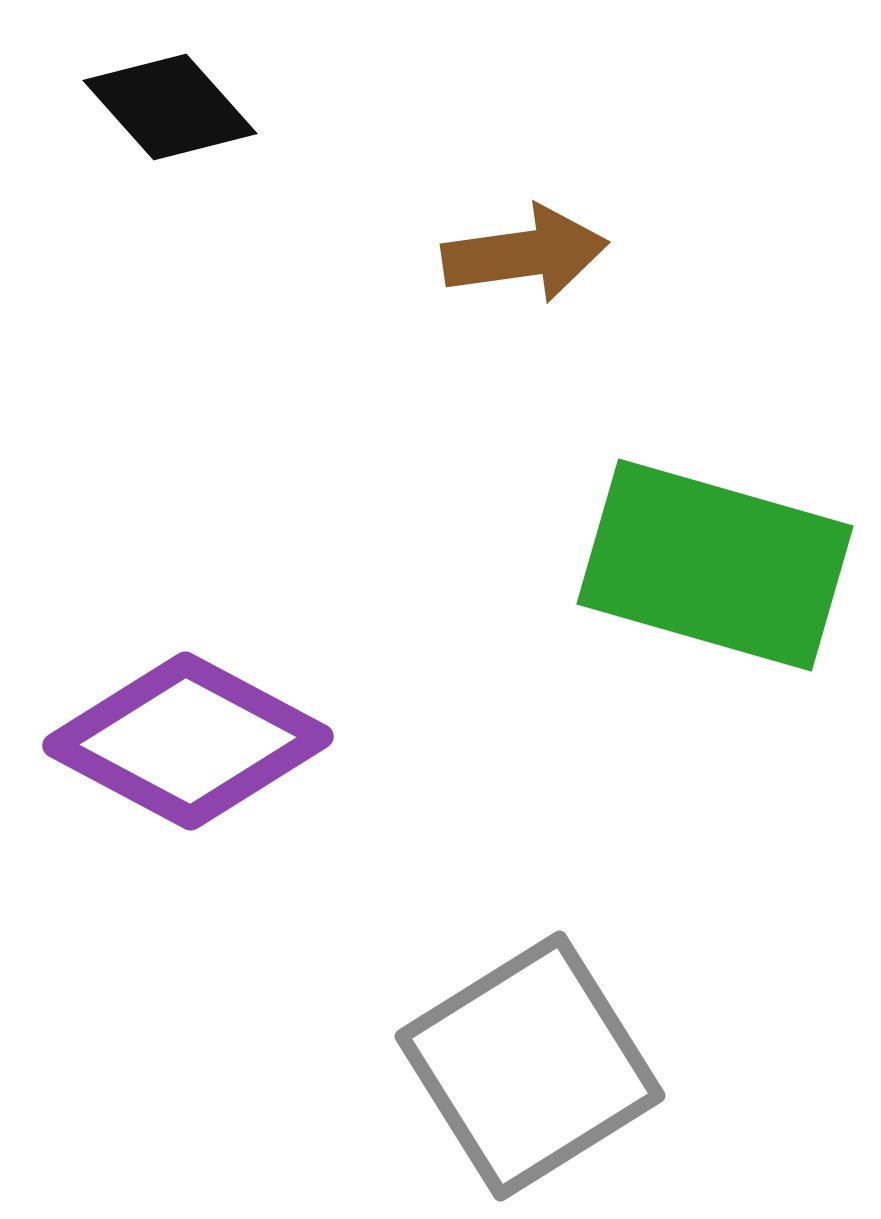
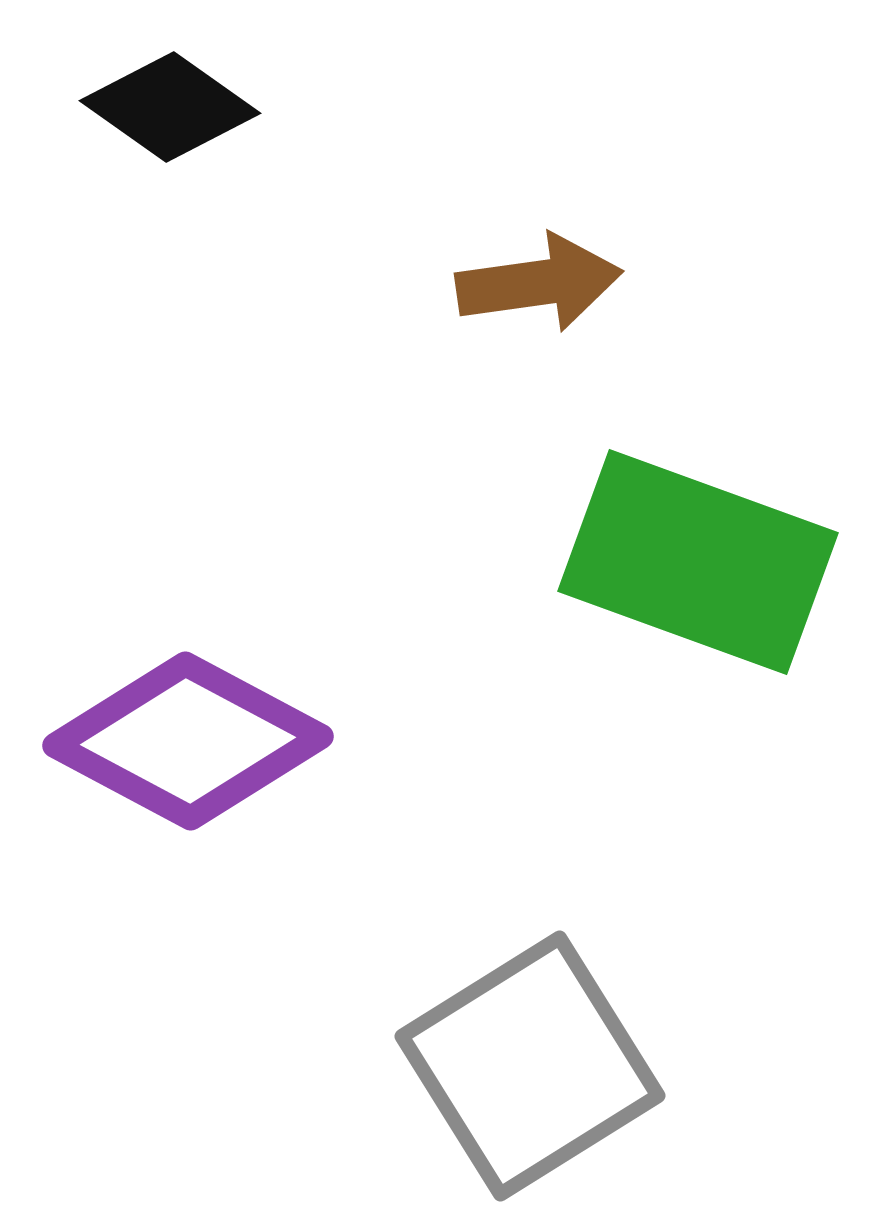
black diamond: rotated 13 degrees counterclockwise
brown arrow: moved 14 px right, 29 px down
green rectangle: moved 17 px left, 3 px up; rotated 4 degrees clockwise
